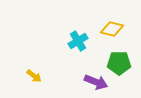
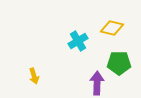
yellow diamond: moved 1 px up
yellow arrow: rotated 35 degrees clockwise
purple arrow: moved 1 px right, 1 px down; rotated 110 degrees counterclockwise
